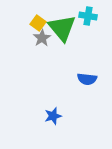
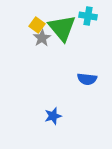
yellow square: moved 1 px left, 2 px down
